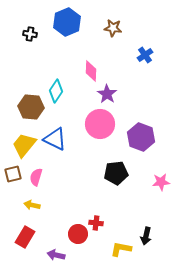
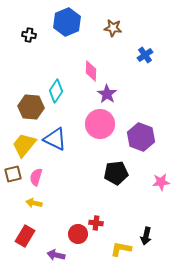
black cross: moved 1 px left, 1 px down
yellow arrow: moved 2 px right, 2 px up
red rectangle: moved 1 px up
